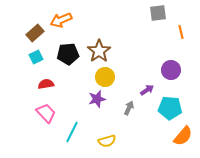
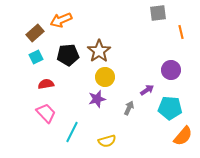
black pentagon: moved 1 px down
